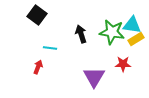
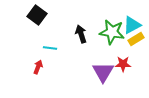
cyan triangle: rotated 36 degrees counterclockwise
purple triangle: moved 9 px right, 5 px up
